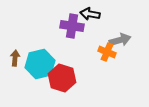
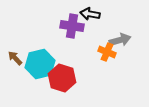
brown arrow: rotated 49 degrees counterclockwise
